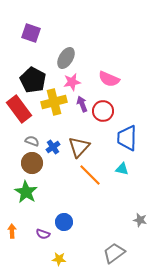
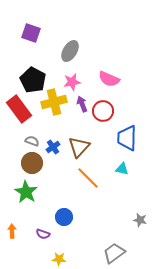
gray ellipse: moved 4 px right, 7 px up
orange line: moved 2 px left, 3 px down
blue circle: moved 5 px up
